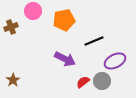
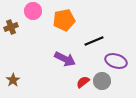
purple ellipse: moved 1 px right; rotated 45 degrees clockwise
